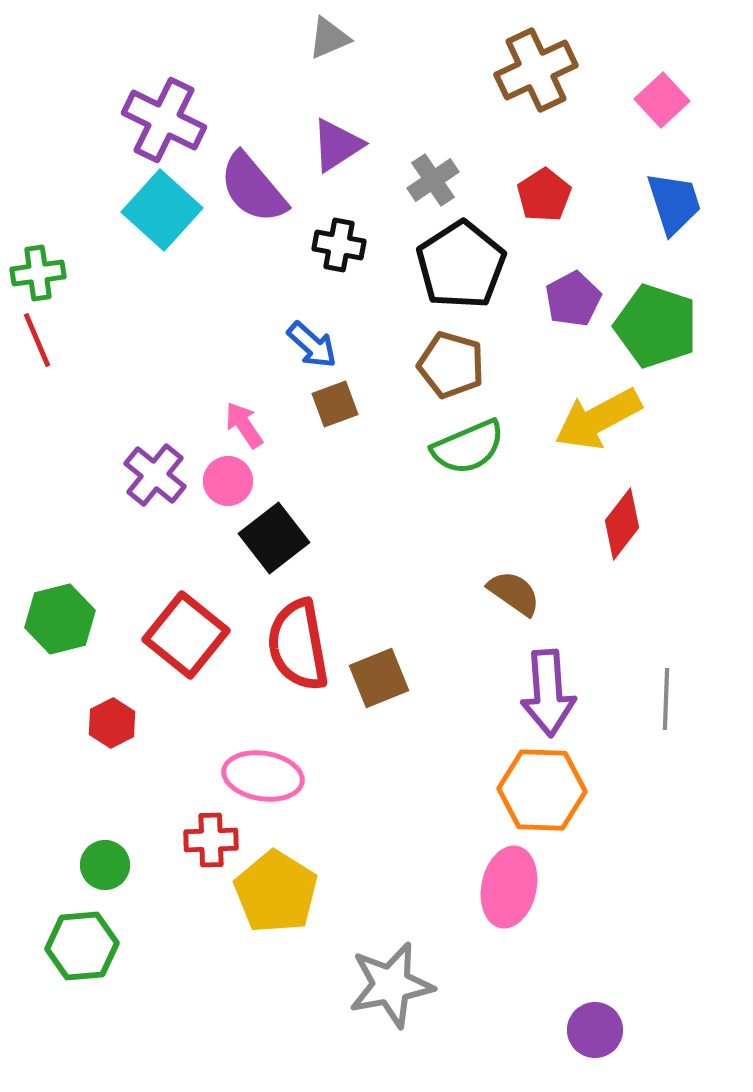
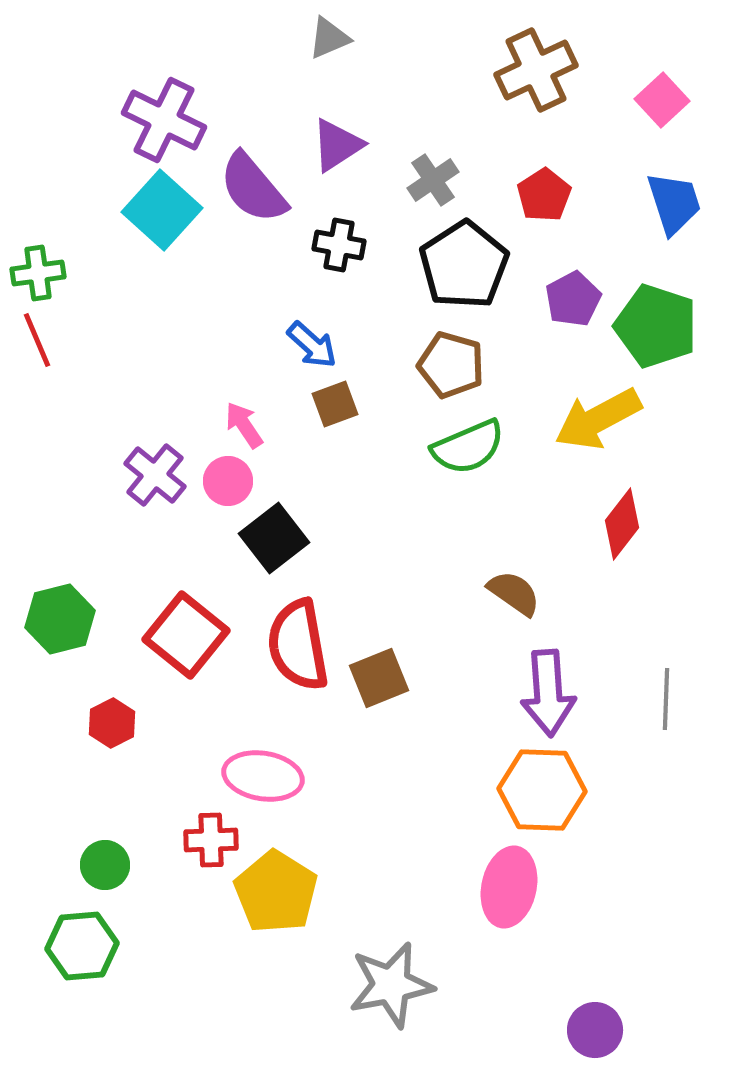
black pentagon at (461, 265): moved 3 px right
